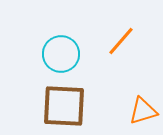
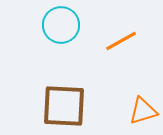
orange line: rotated 20 degrees clockwise
cyan circle: moved 29 px up
